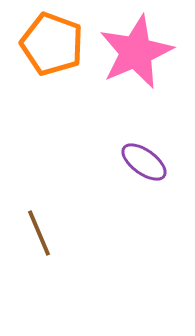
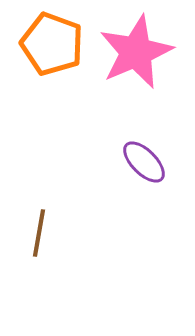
purple ellipse: rotated 9 degrees clockwise
brown line: rotated 33 degrees clockwise
